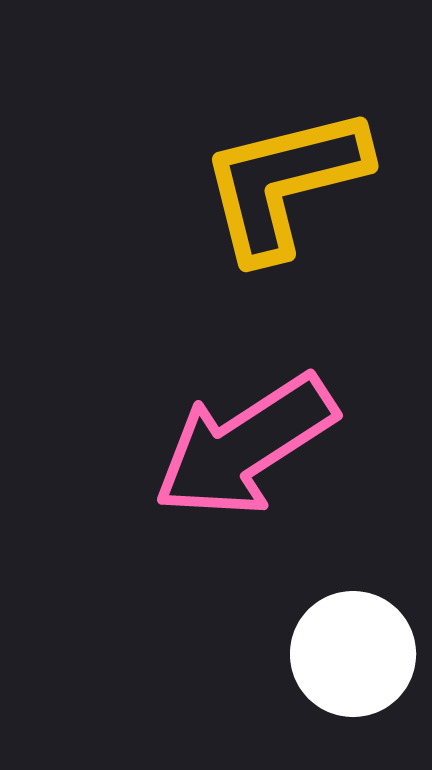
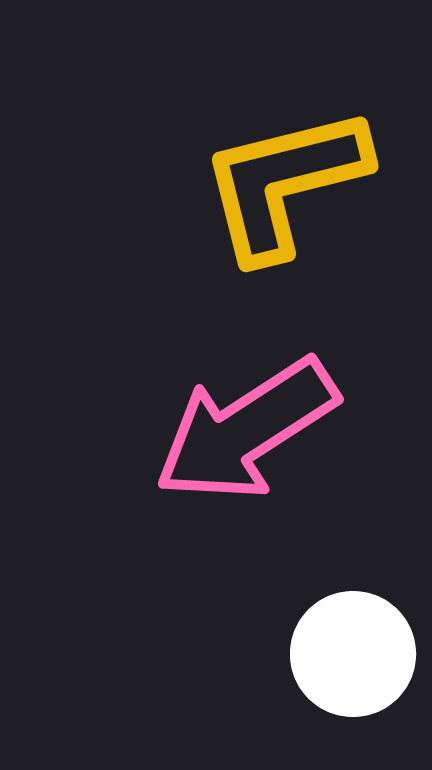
pink arrow: moved 1 px right, 16 px up
